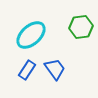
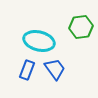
cyan ellipse: moved 8 px right, 6 px down; rotated 56 degrees clockwise
blue rectangle: rotated 12 degrees counterclockwise
